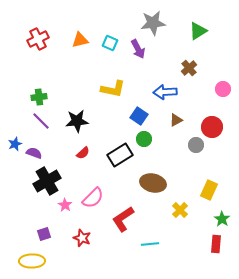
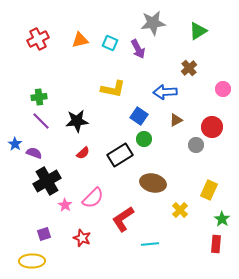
blue star: rotated 16 degrees counterclockwise
